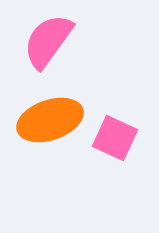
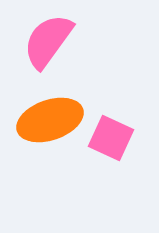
pink square: moved 4 px left
